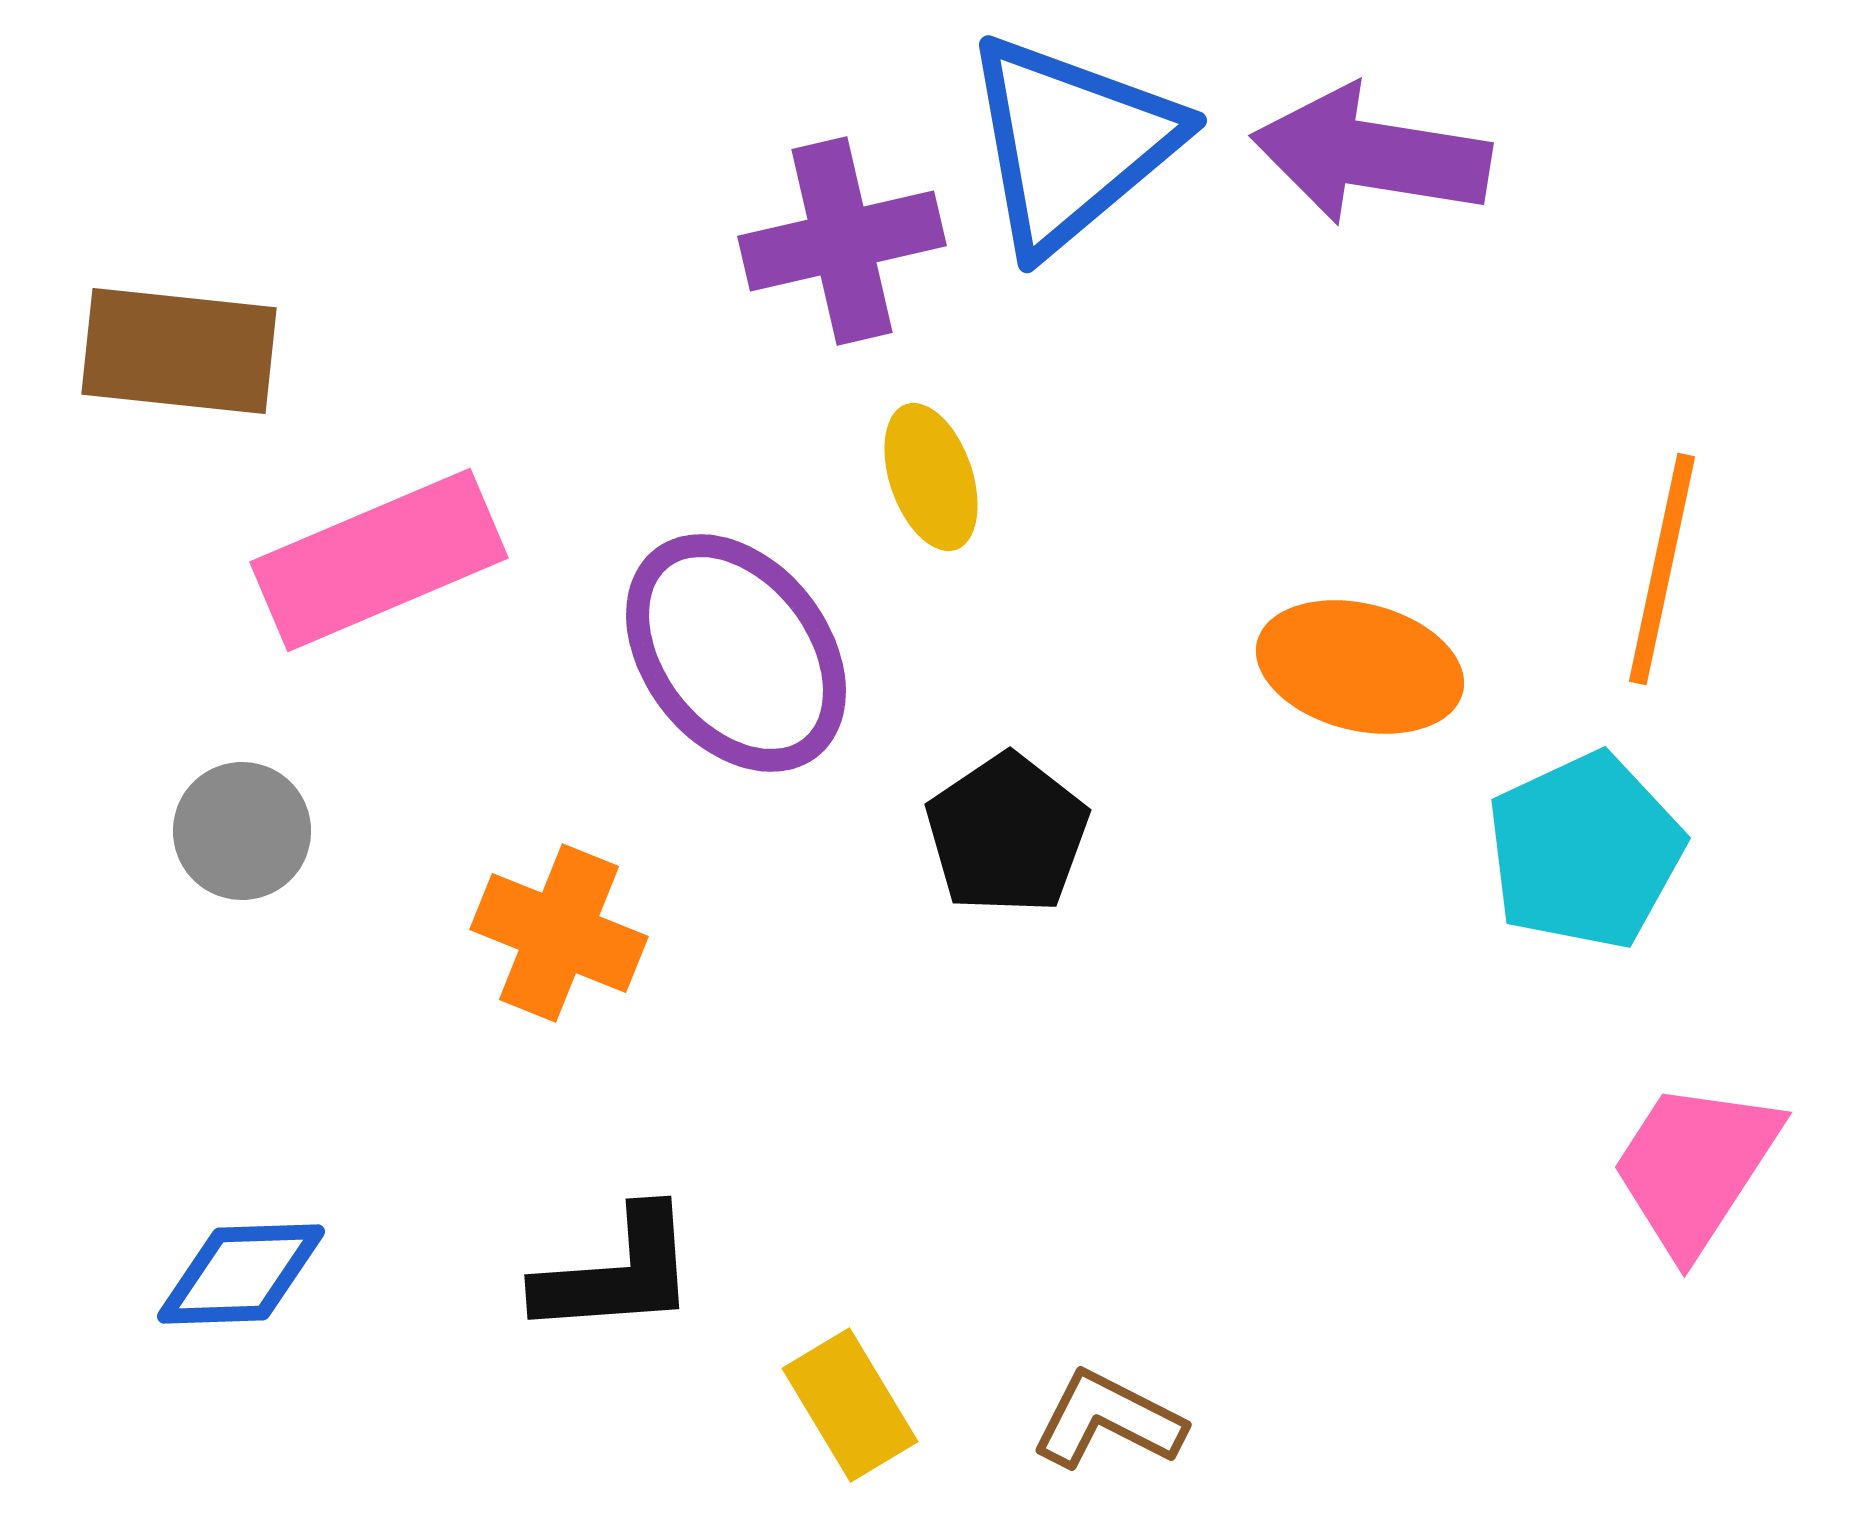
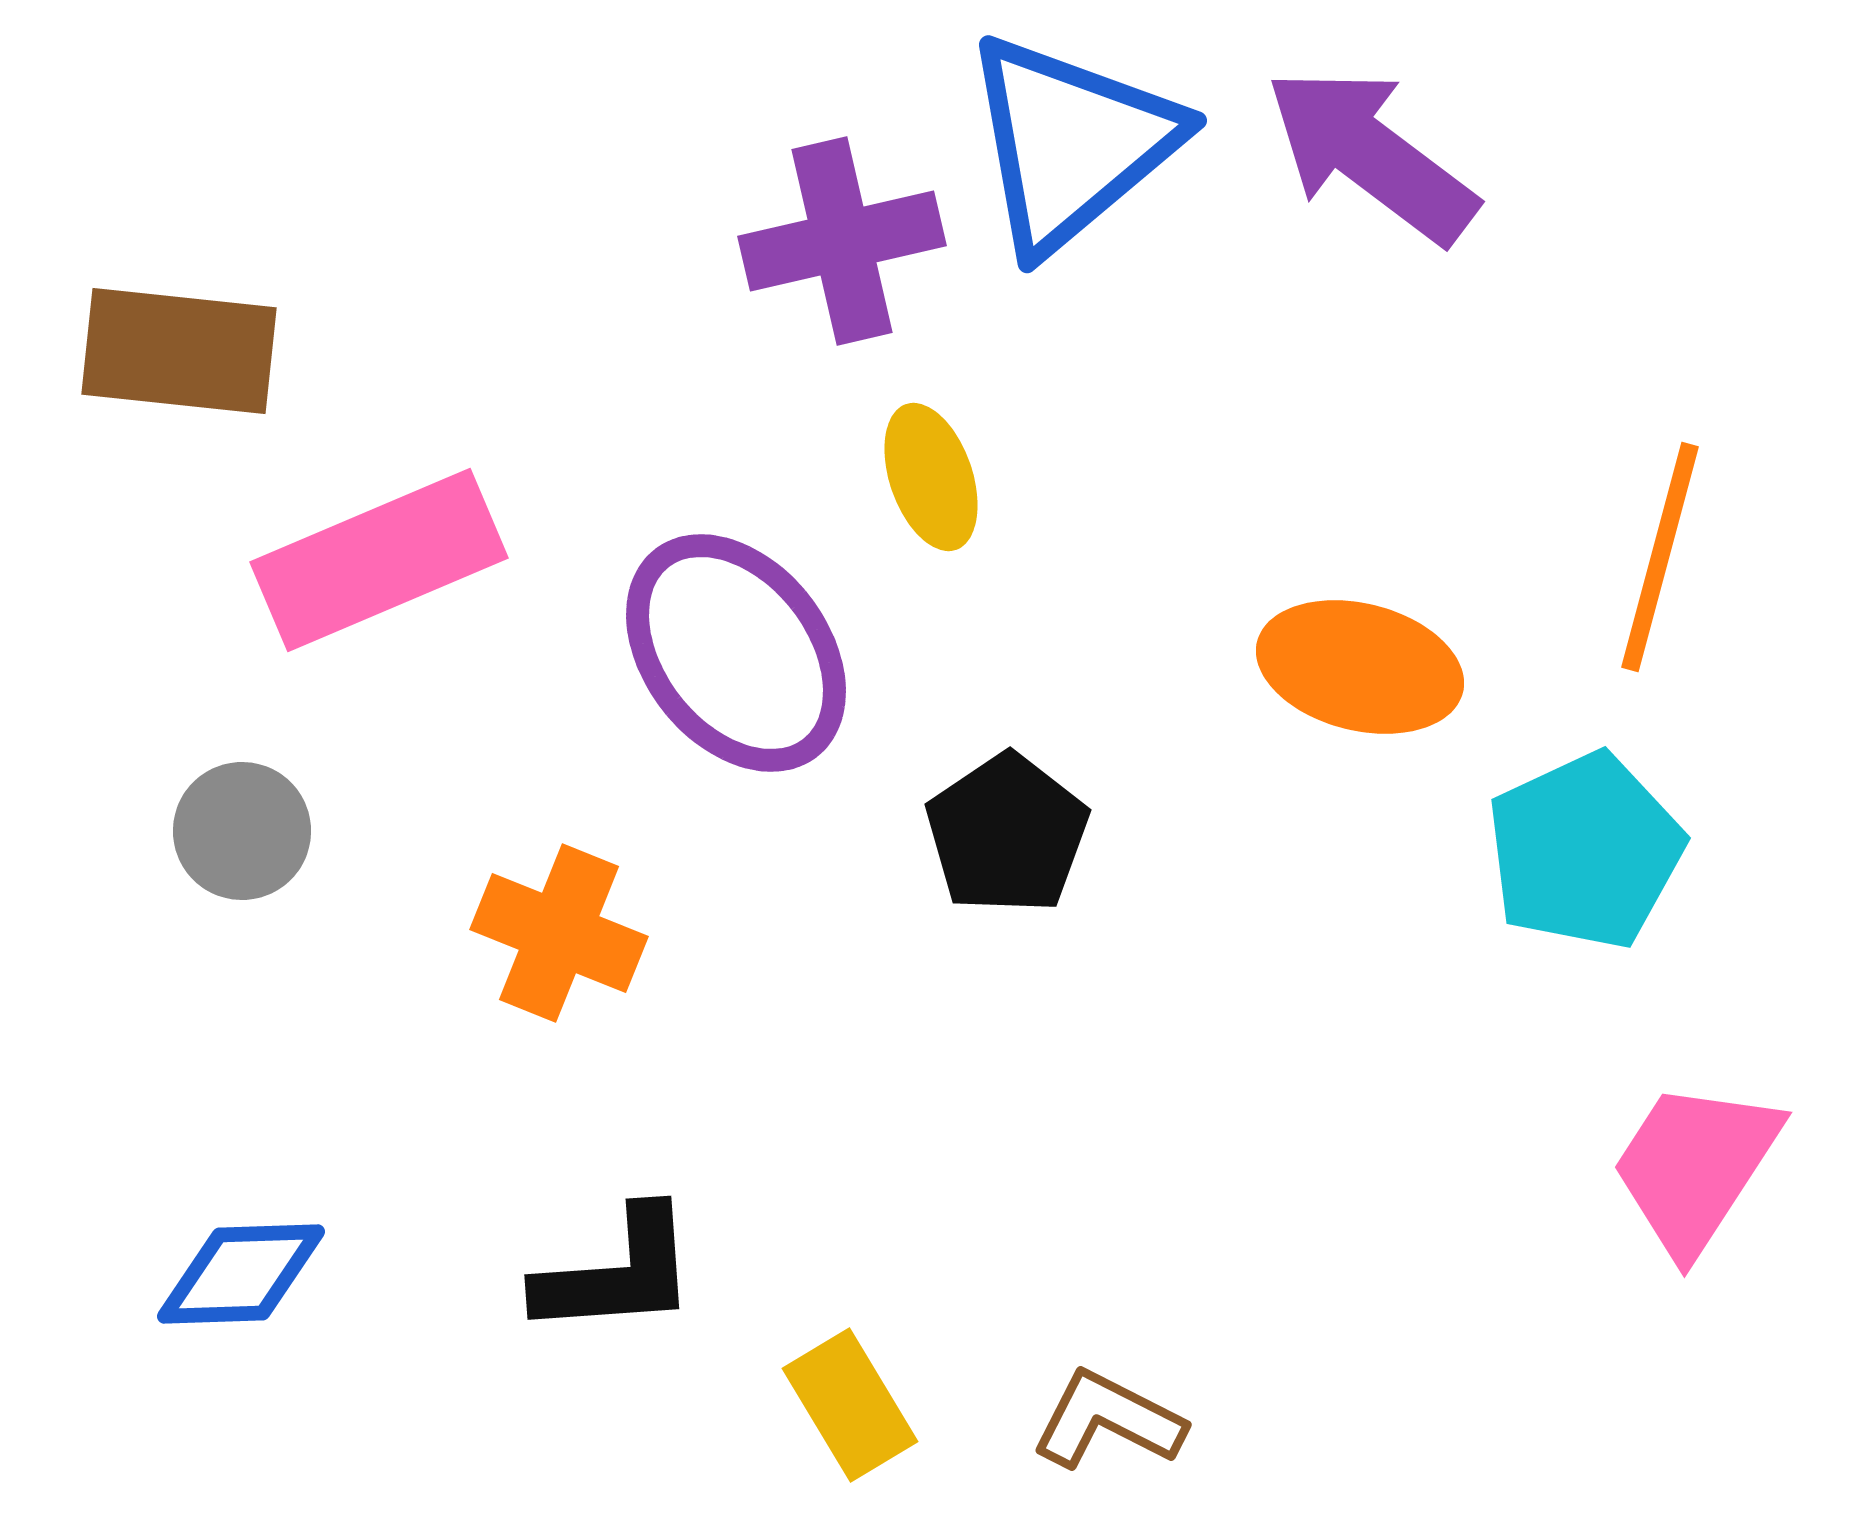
purple arrow: rotated 28 degrees clockwise
orange line: moved 2 px left, 12 px up; rotated 3 degrees clockwise
